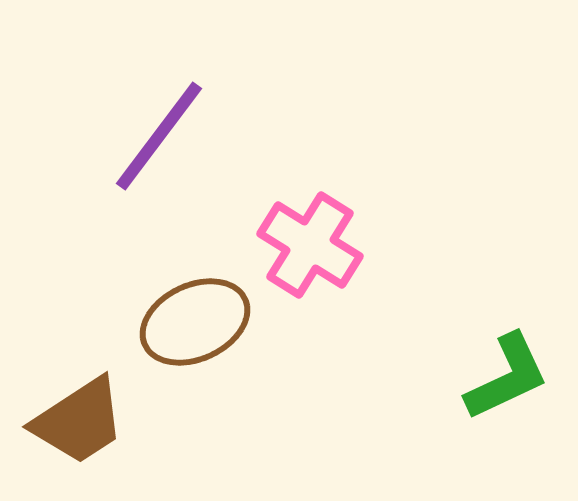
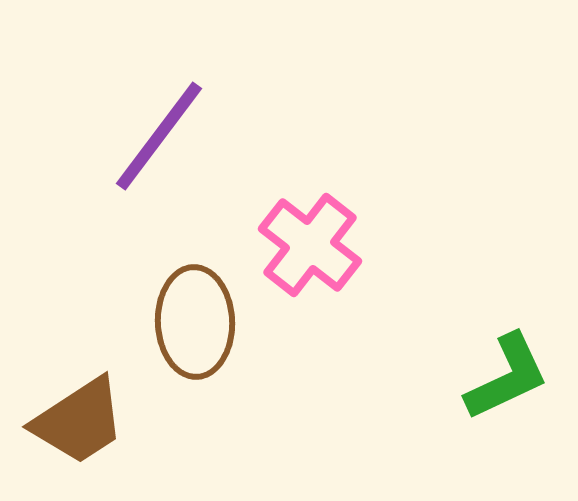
pink cross: rotated 6 degrees clockwise
brown ellipse: rotated 67 degrees counterclockwise
